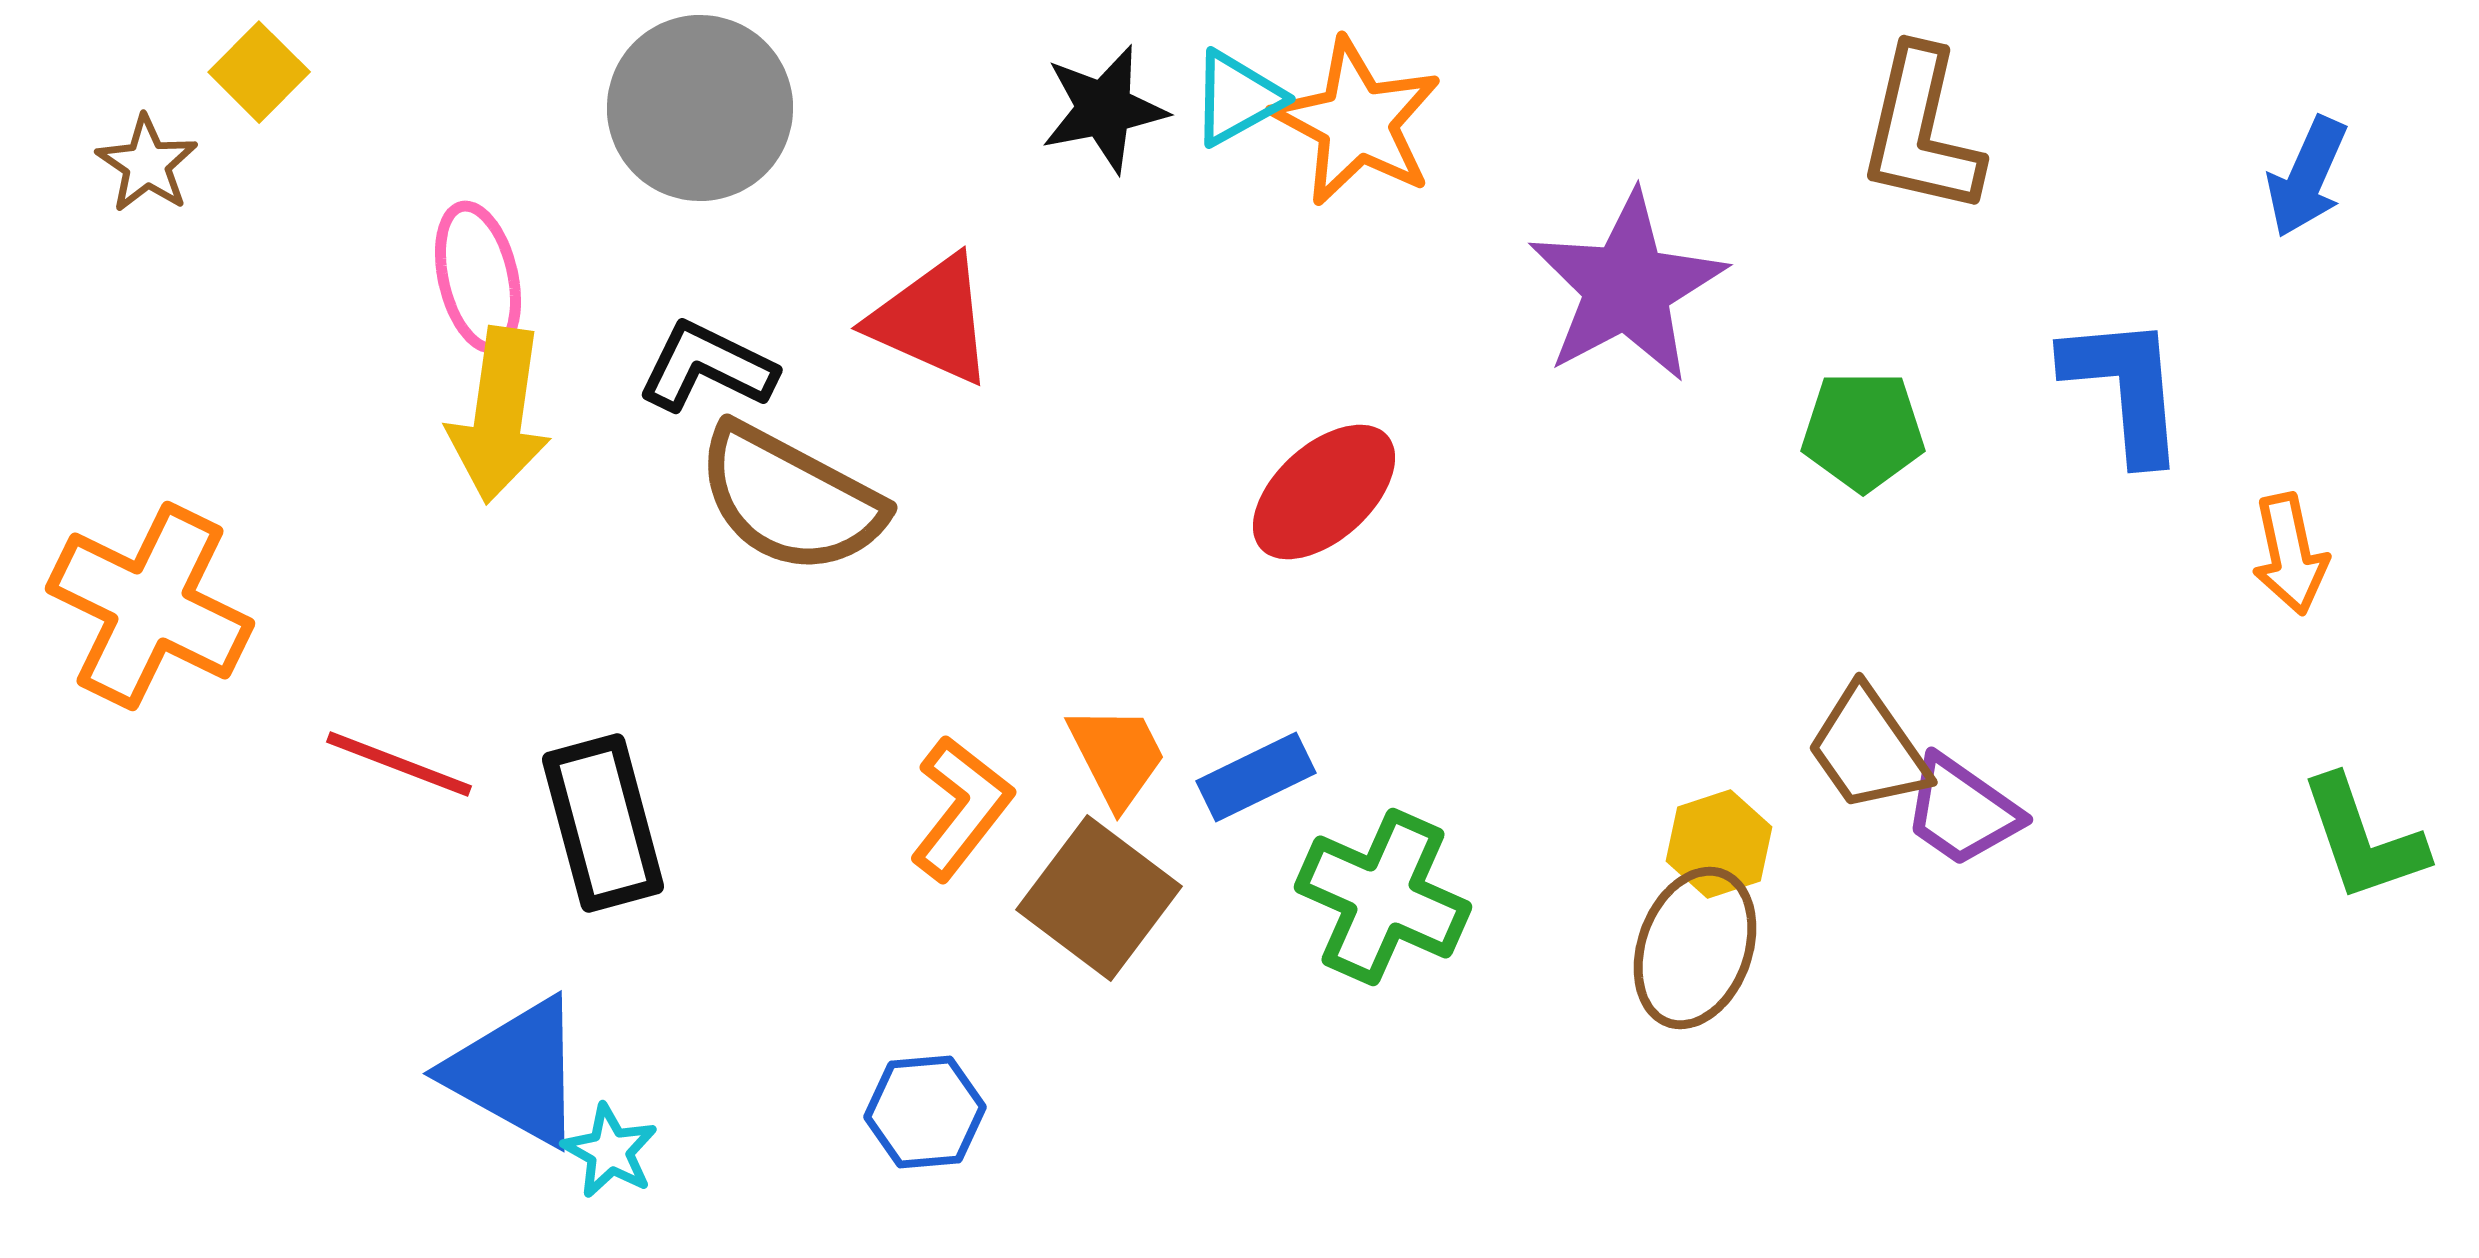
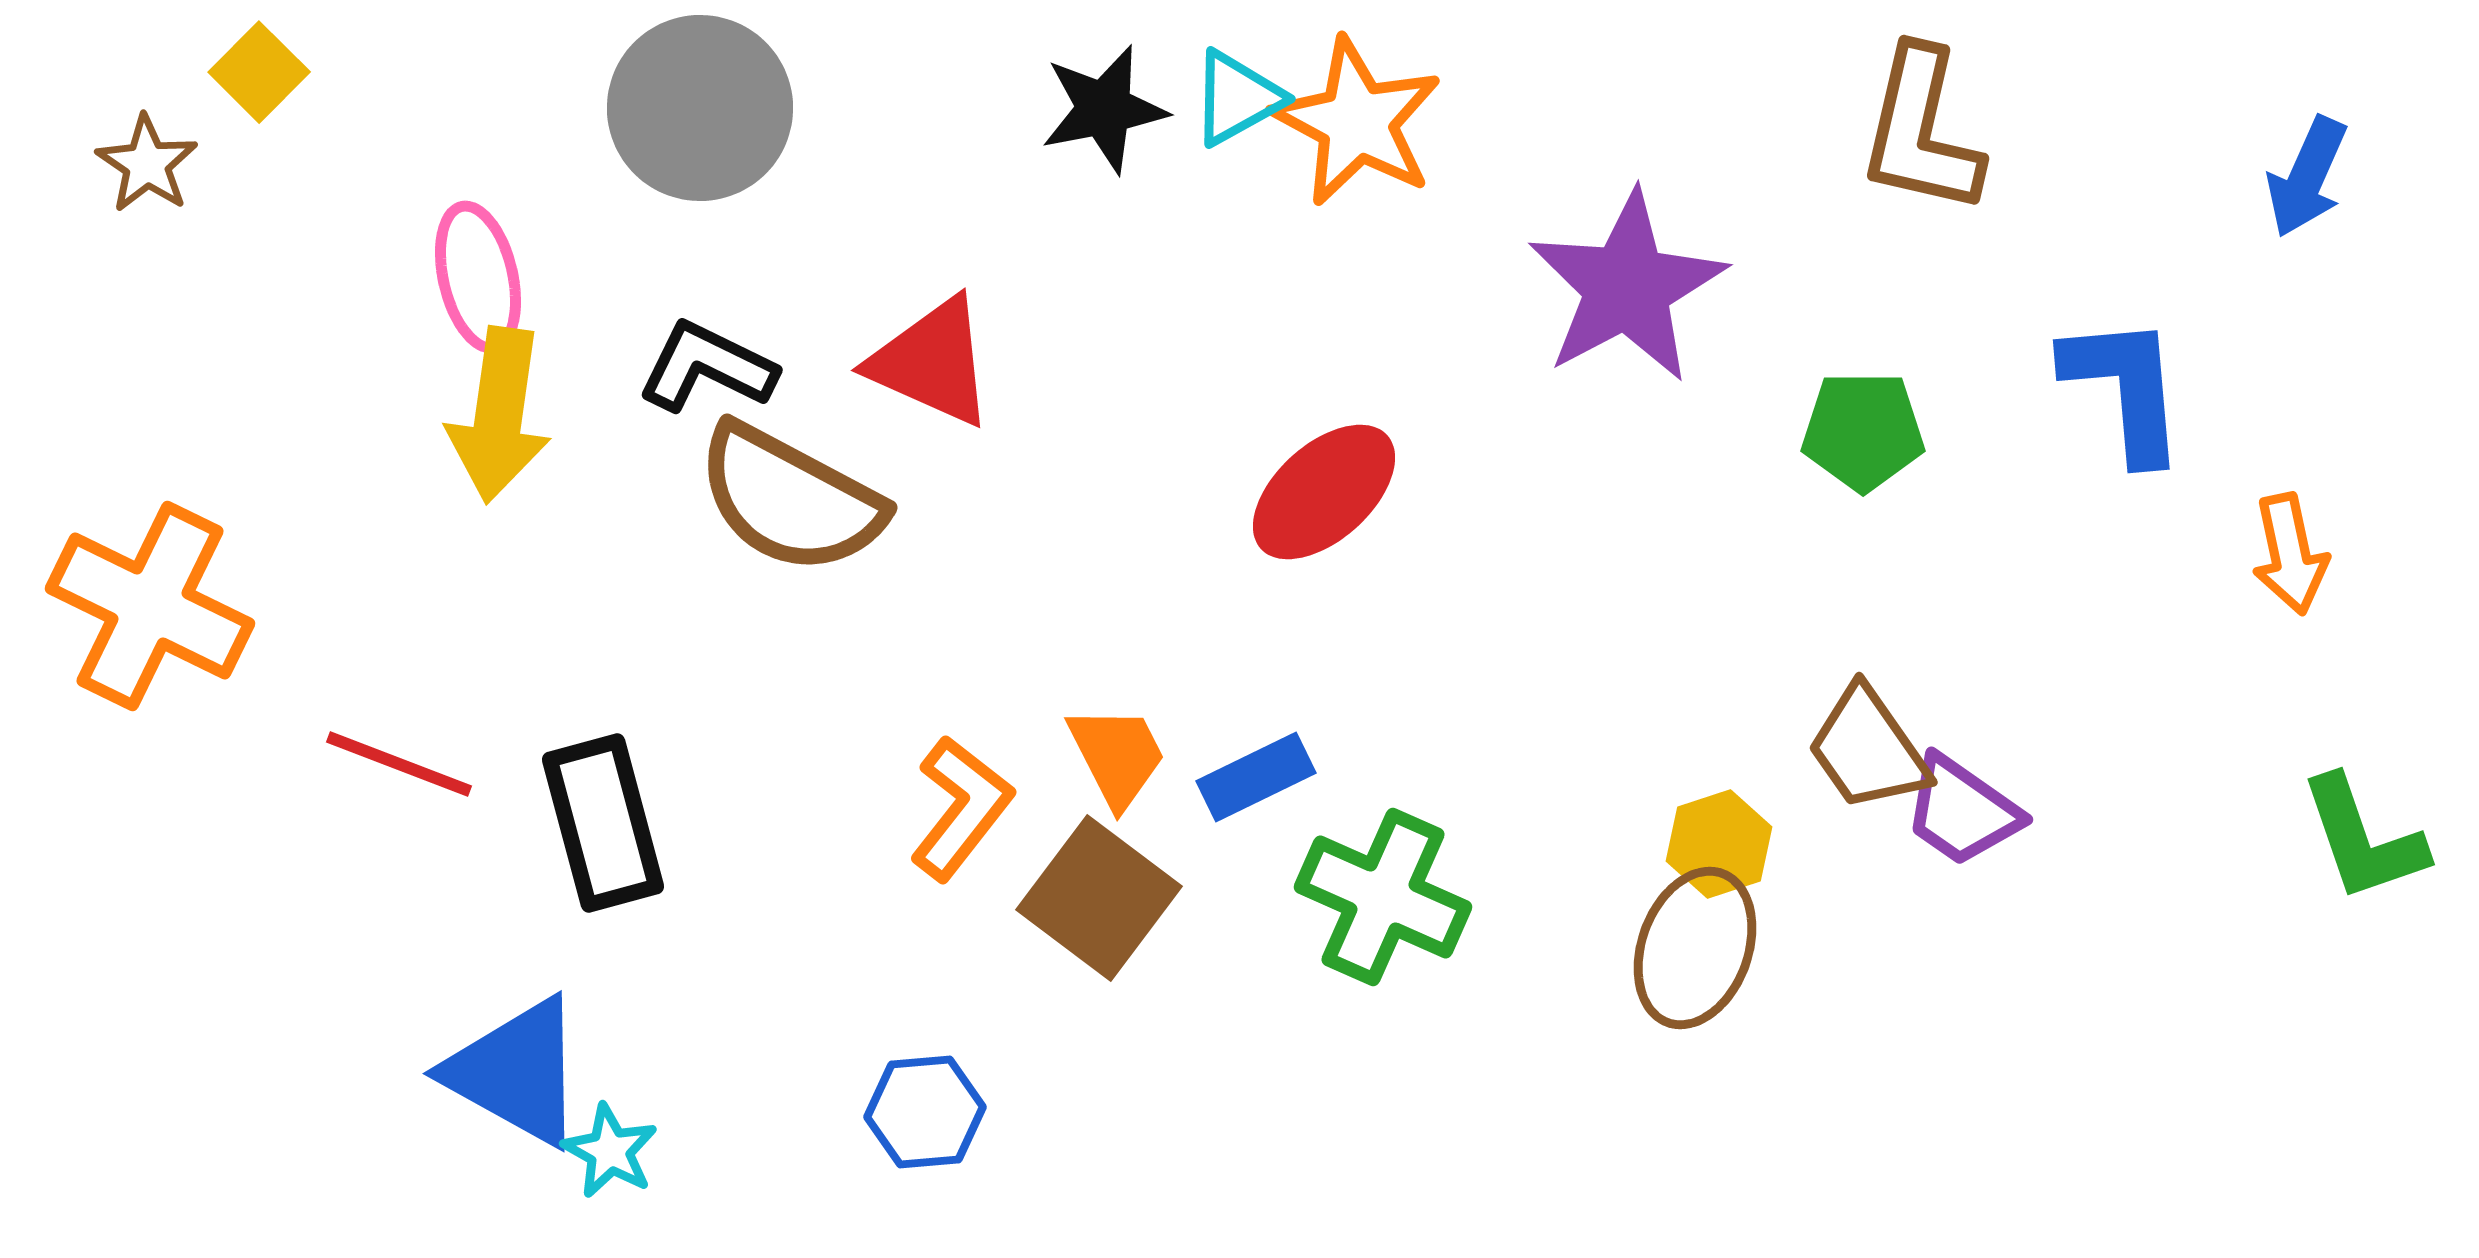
red triangle: moved 42 px down
